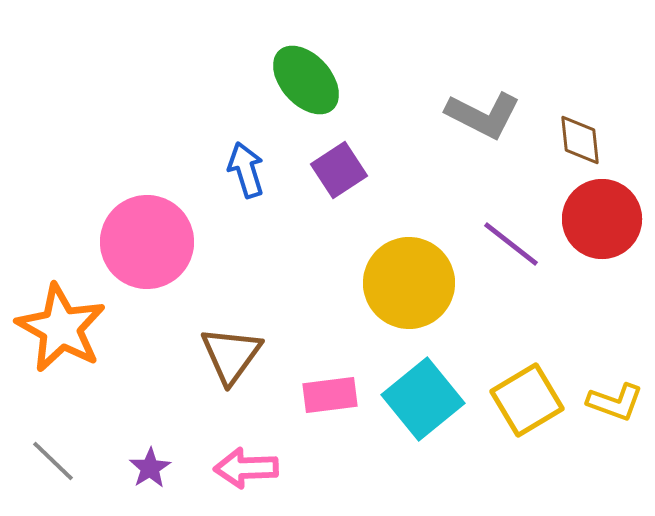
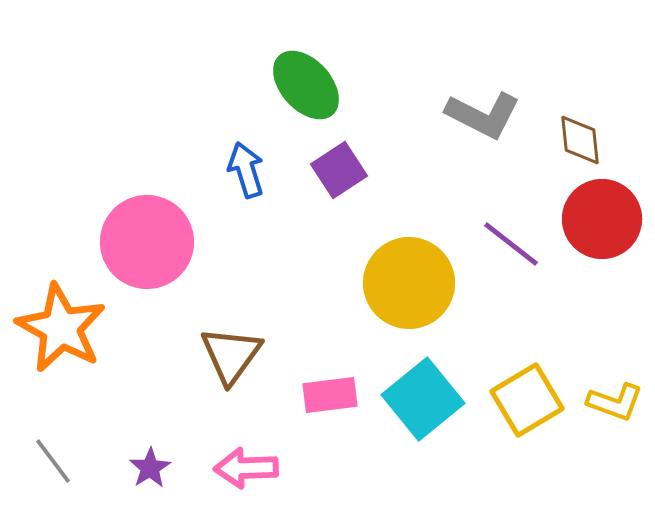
green ellipse: moved 5 px down
gray line: rotated 9 degrees clockwise
